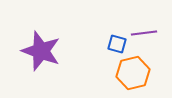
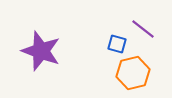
purple line: moved 1 px left, 4 px up; rotated 45 degrees clockwise
